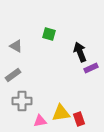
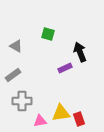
green square: moved 1 px left
purple rectangle: moved 26 px left
